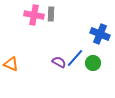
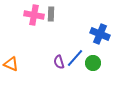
purple semicircle: rotated 136 degrees counterclockwise
